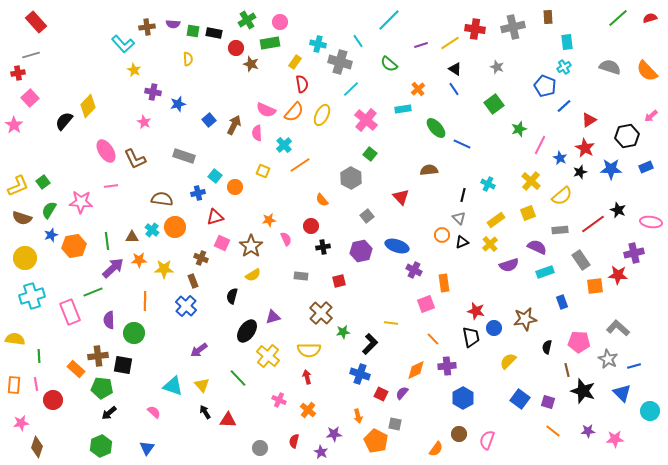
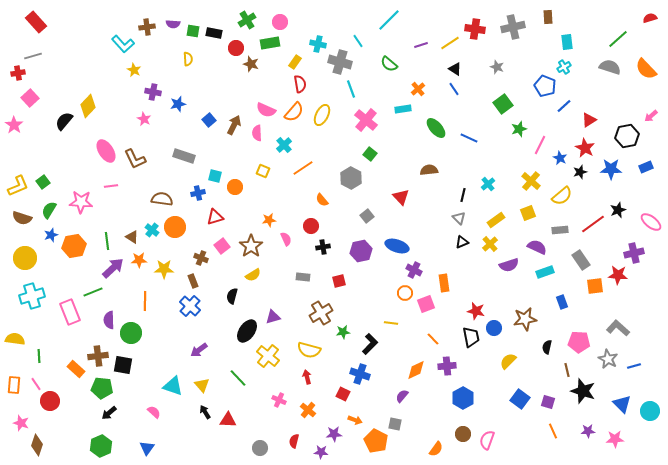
green line at (618, 18): moved 21 px down
gray line at (31, 55): moved 2 px right, 1 px down
orange semicircle at (647, 71): moved 1 px left, 2 px up
red semicircle at (302, 84): moved 2 px left
cyan line at (351, 89): rotated 66 degrees counterclockwise
green square at (494, 104): moved 9 px right
pink star at (144, 122): moved 3 px up
blue line at (462, 144): moved 7 px right, 6 px up
orange line at (300, 165): moved 3 px right, 3 px down
cyan square at (215, 176): rotated 24 degrees counterclockwise
cyan cross at (488, 184): rotated 24 degrees clockwise
black star at (618, 210): rotated 28 degrees clockwise
pink ellipse at (651, 222): rotated 30 degrees clockwise
orange circle at (442, 235): moved 37 px left, 58 px down
brown triangle at (132, 237): rotated 32 degrees clockwise
pink square at (222, 243): moved 3 px down; rotated 28 degrees clockwise
gray rectangle at (301, 276): moved 2 px right, 1 px down
blue cross at (186, 306): moved 4 px right
brown cross at (321, 313): rotated 15 degrees clockwise
green circle at (134, 333): moved 3 px left
yellow semicircle at (309, 350): rotated 15 degrees clockwise
pink line at (36, 384): rotated 24 degrees counterclockwise
purple semicircle at (402, 393): moved 3 px down
blue triangle at (622, 393): moved 11 px down
red square at (381, 394): moved 38 px left
red circle at (53, 400): moved 3 px left, 1 px down
orange arrow at (358, 416): moved 3 px left, 4 px down; rotated 56 degrees counterclockwise
pink star at (21, 423): rotated 28 degrees clockwise
orange line at (553, 431): rotated 28 degrees clockwise
brown circle at (459, 434): moved 4 px right
brown diamond at (37, 447): moved 2 px up
purple star at (321, 452): rotated 24 degrees counterclockwise
